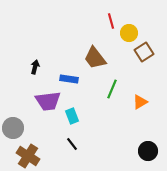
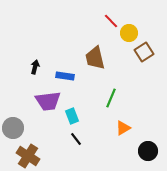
red line: rotated 28 degrees counterclockwise
brown trapezoid: rotated 25 degrees clockwise
blue rectangle: moved 4 px left, 3 px up
green line: moved 1 px left, 9 px down
orange triangle: moved 17 px left, 26 px down
black line: moved 4 px right, 5 px up
